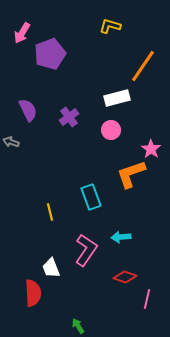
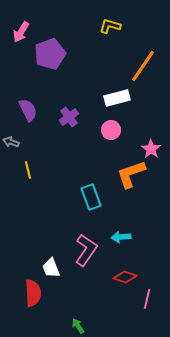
pink arrow: moved 1 px left, 1 px up
yellow line: moved 22 px left, 42 px up
